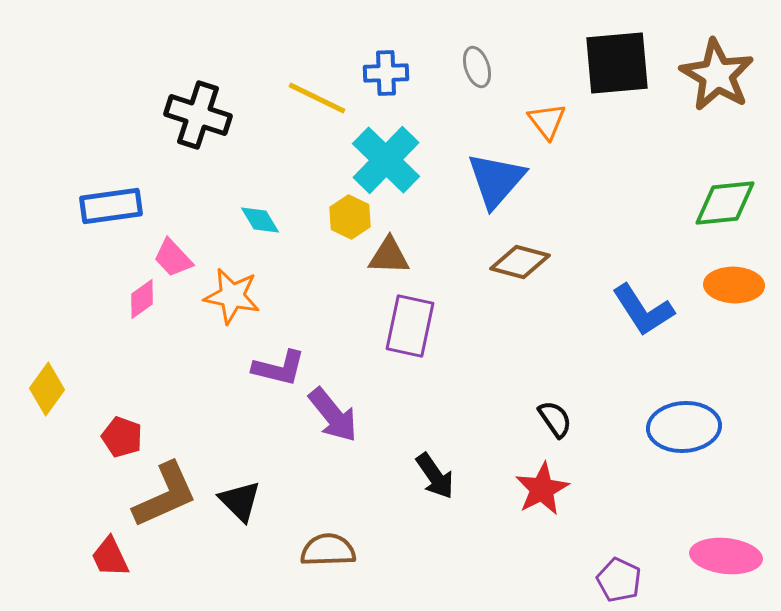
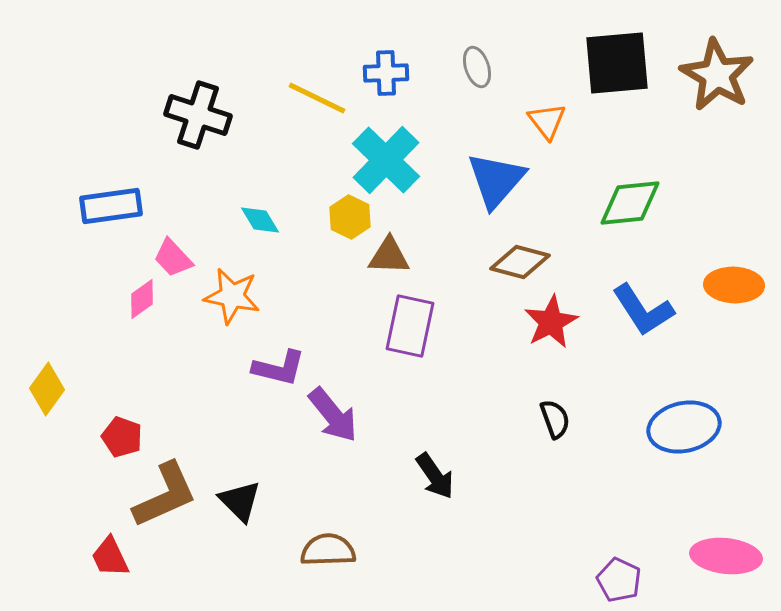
green diamond: moved 95 px left
black semicircle: rotated 15 degrees clockwise
blue ellipse: rotated 8 degrees counterclockwise
red star: moved 9 px right, 167 px up
